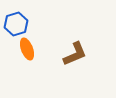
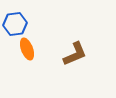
blue hexagon: moved 1 px left; rotated 10 degrees clockwise
